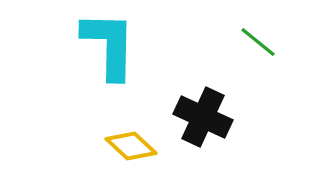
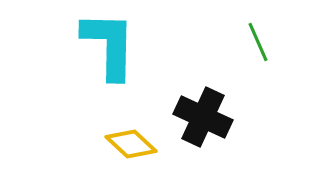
green line: rotated 27 degrees clockwise
yellow diamond: moved 2 px up
